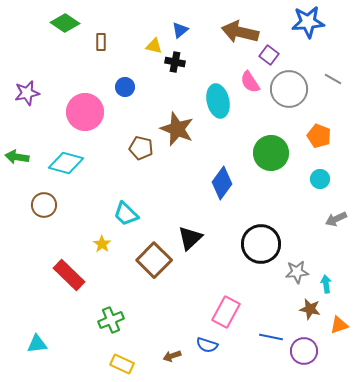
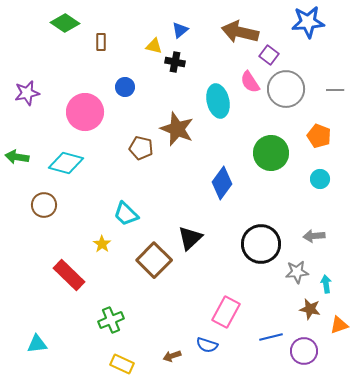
gray line at (333, 79): moved 2 px right, 11 px down; rotated 30 degrees counterclockwise
gray circle at (289, 89): moved 3 px left
gray arrow at (336, 219): moved 22 px left, 17 px down; rotated 20 degrees clockwise
blue line at (271, 337): rotated 25 degrees counterclockwise
